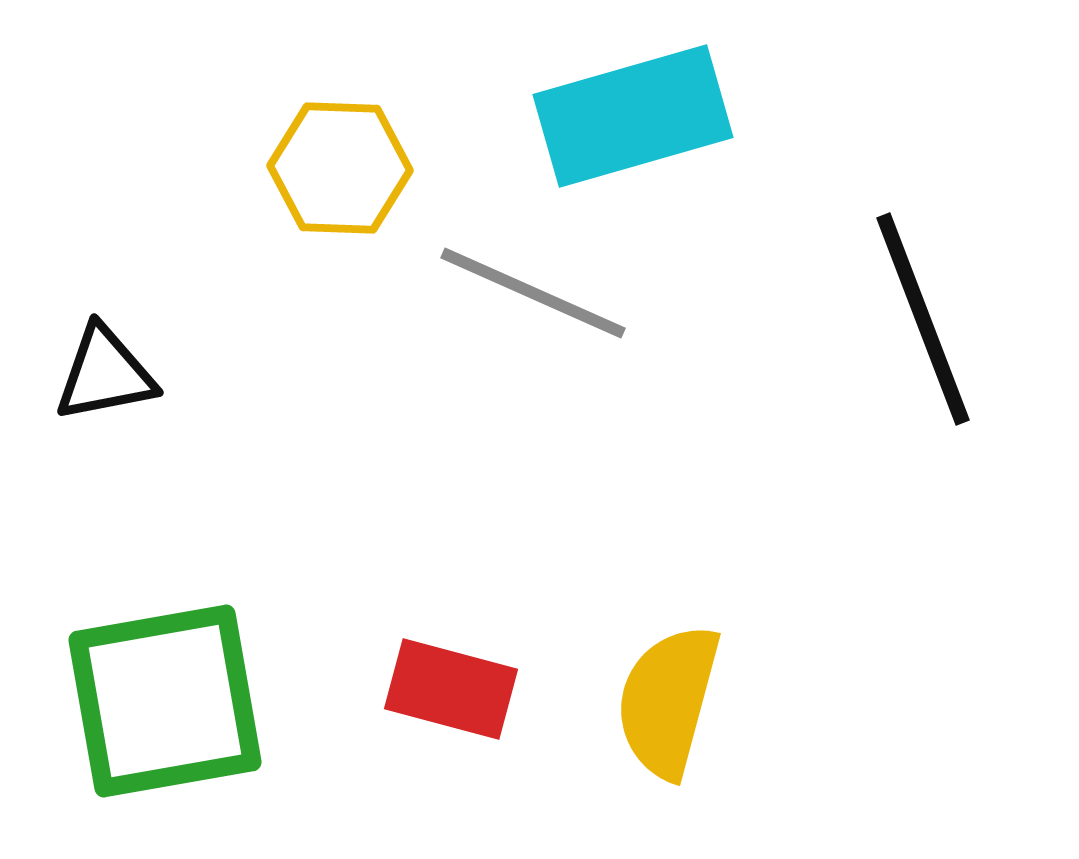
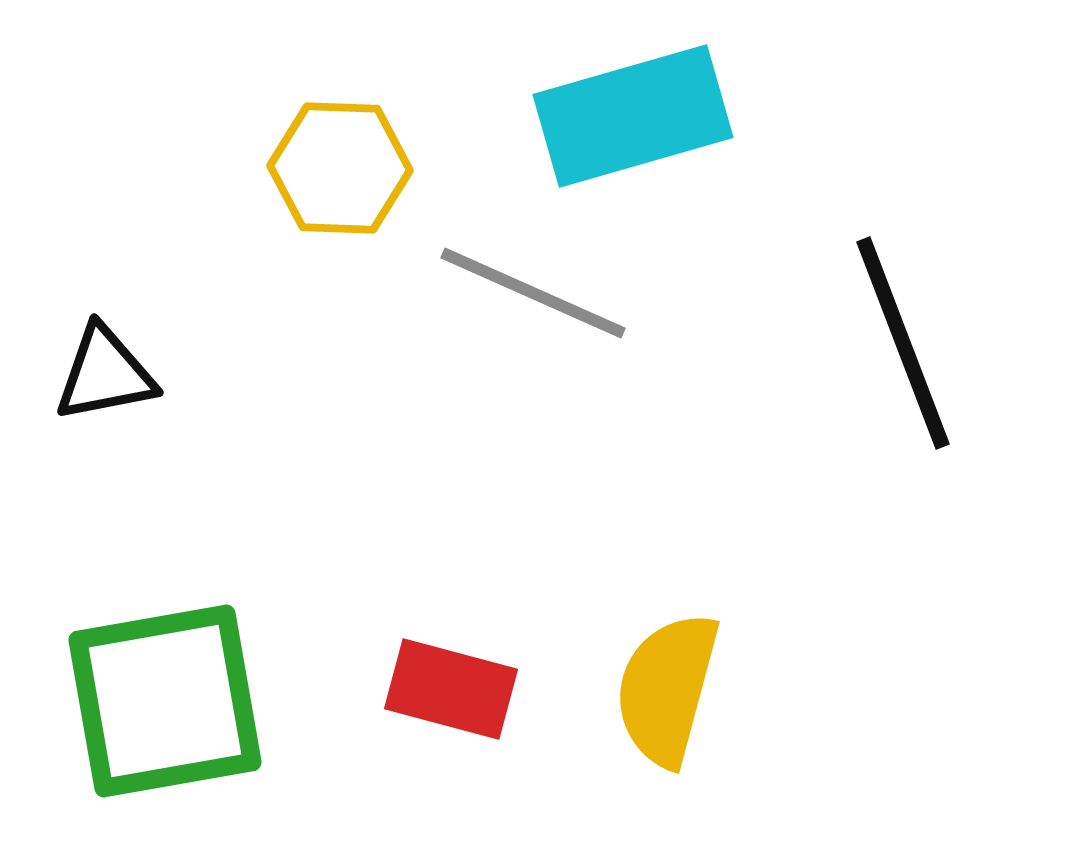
black line: moved 20 px left, 24 px down
yellow semicircle: moved 1 px left, 12 px up
